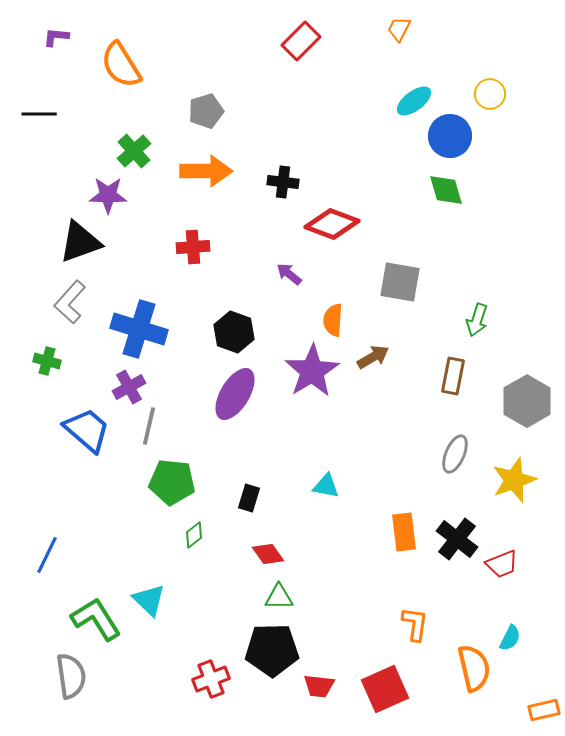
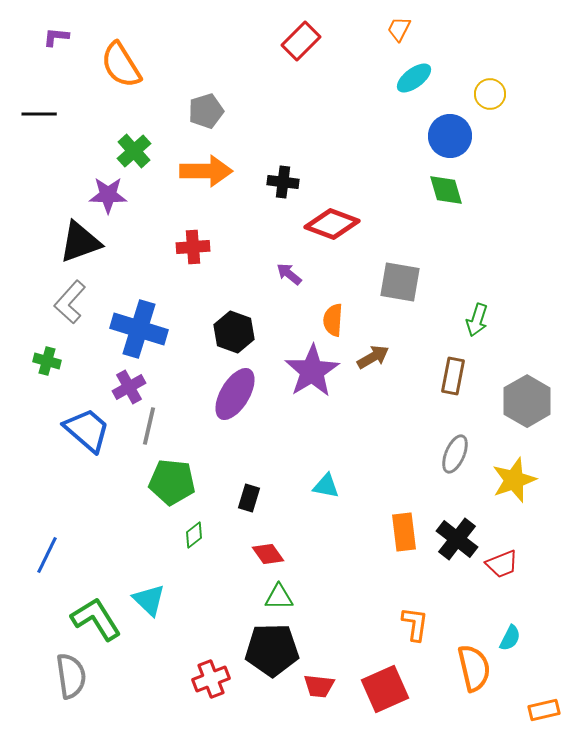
cyan ellipse at (414, 101): moved 23 px up
